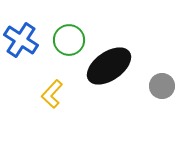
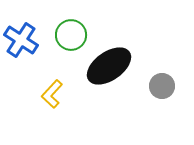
green circle: moved 2 px right, 5 px up
